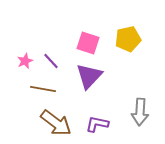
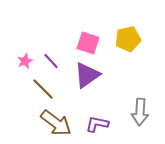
purple triangle: moved 2 px left, 1 px up; rotated 12 degrees clockwise
brown line: rotated 35 degrees clockwise
